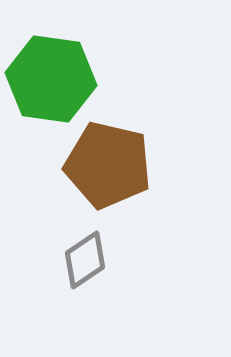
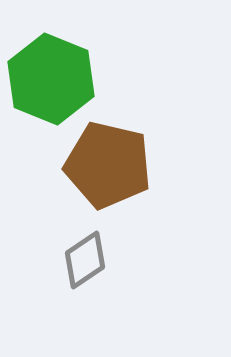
green hexagon: rotated 14 degrees clockwise
